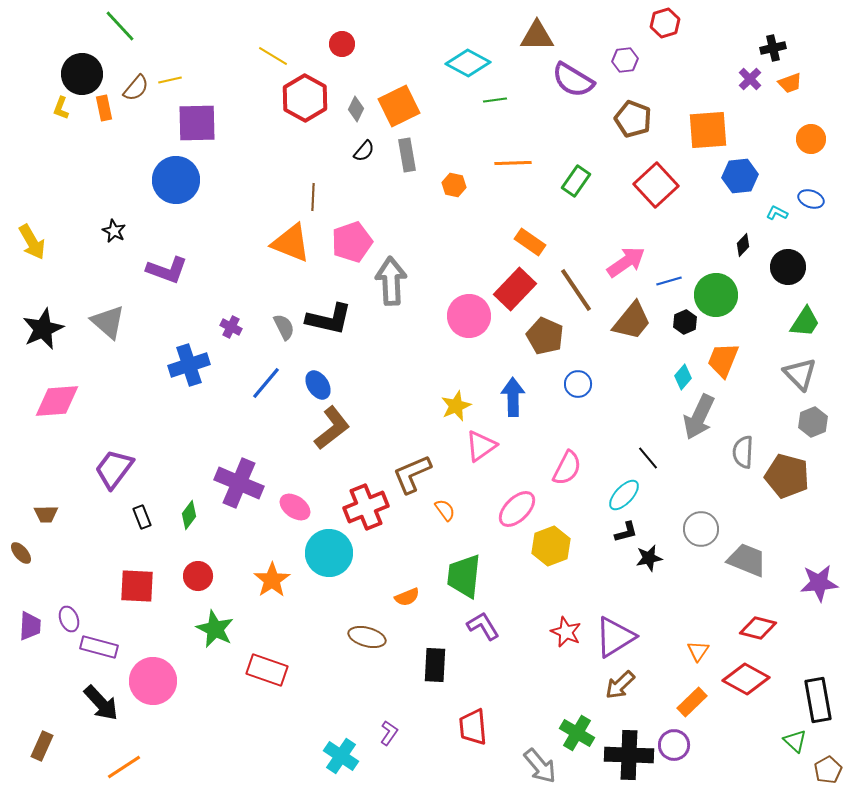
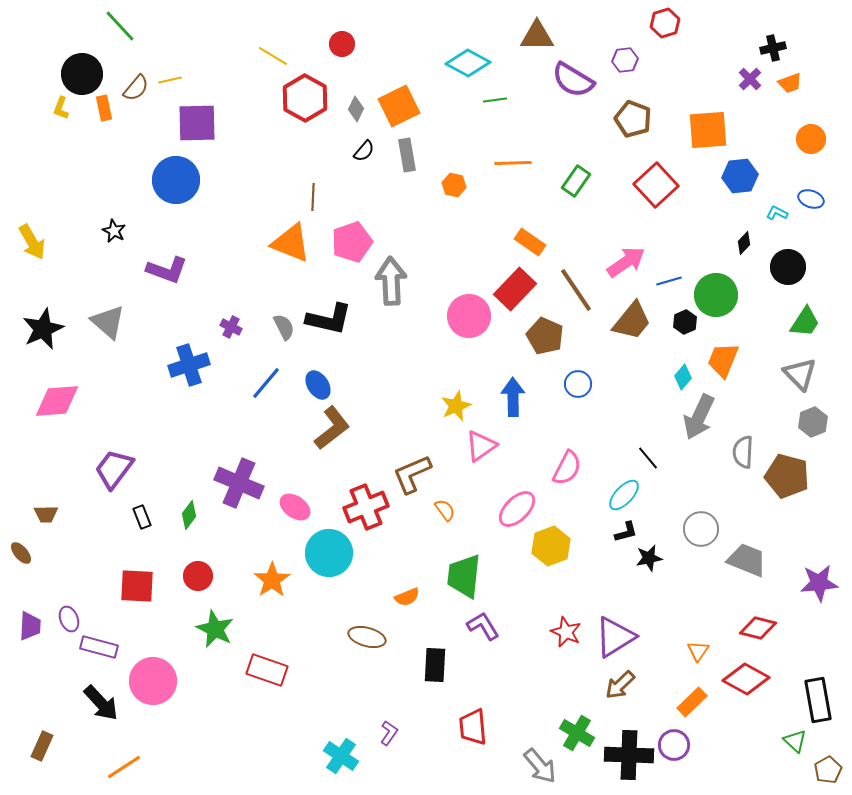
black diamond at (743, 245): moved 1 px right, 2 px up
